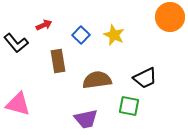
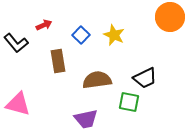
green square: moved 4 px up
